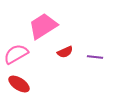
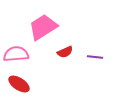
pink trapezoid: moved 1 px down
pink semicircle: rotated 25 degrees clockwise
